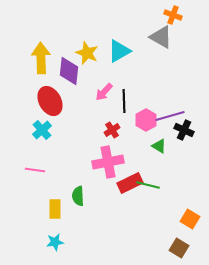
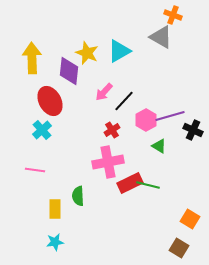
yellow arrow: moved 9 px left
black line: rotated 45 degrees clockwise
black cross: moved 9 px right
